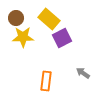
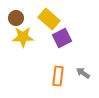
orange rectangle: moved 12 px right, 5 px up
